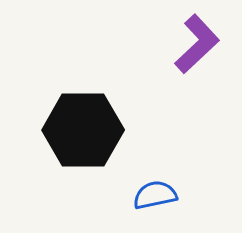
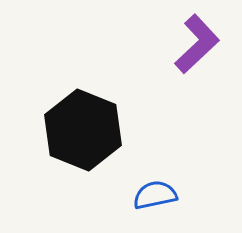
black hexagon: rotated 22 degrees clockwise
